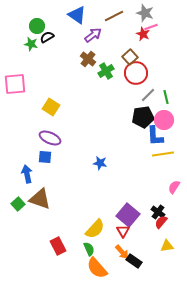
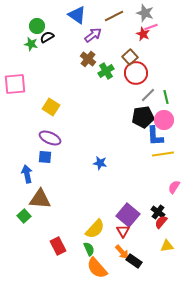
brown triangle: rotated 15 degrees counterclockwise
green square: moved 6 px right, 12 px down
